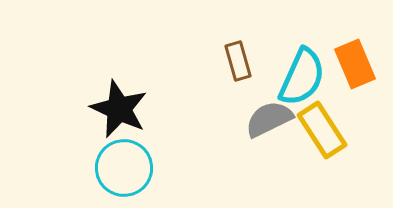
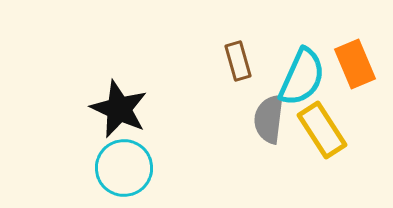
gray semicircle: rotated 57 degrees counterclockwise
